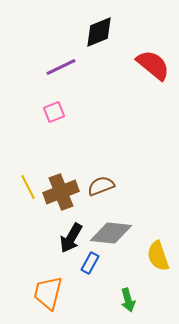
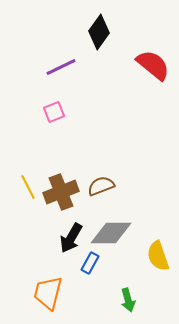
black diamond: rotated 32 degrees counterclockwise
gray diamond: rotated 6 degrees counterclockwise
